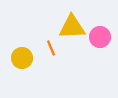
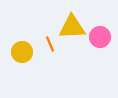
orange line: moved 1 px left, 4 px up
yellow circle: moved 6 px up
